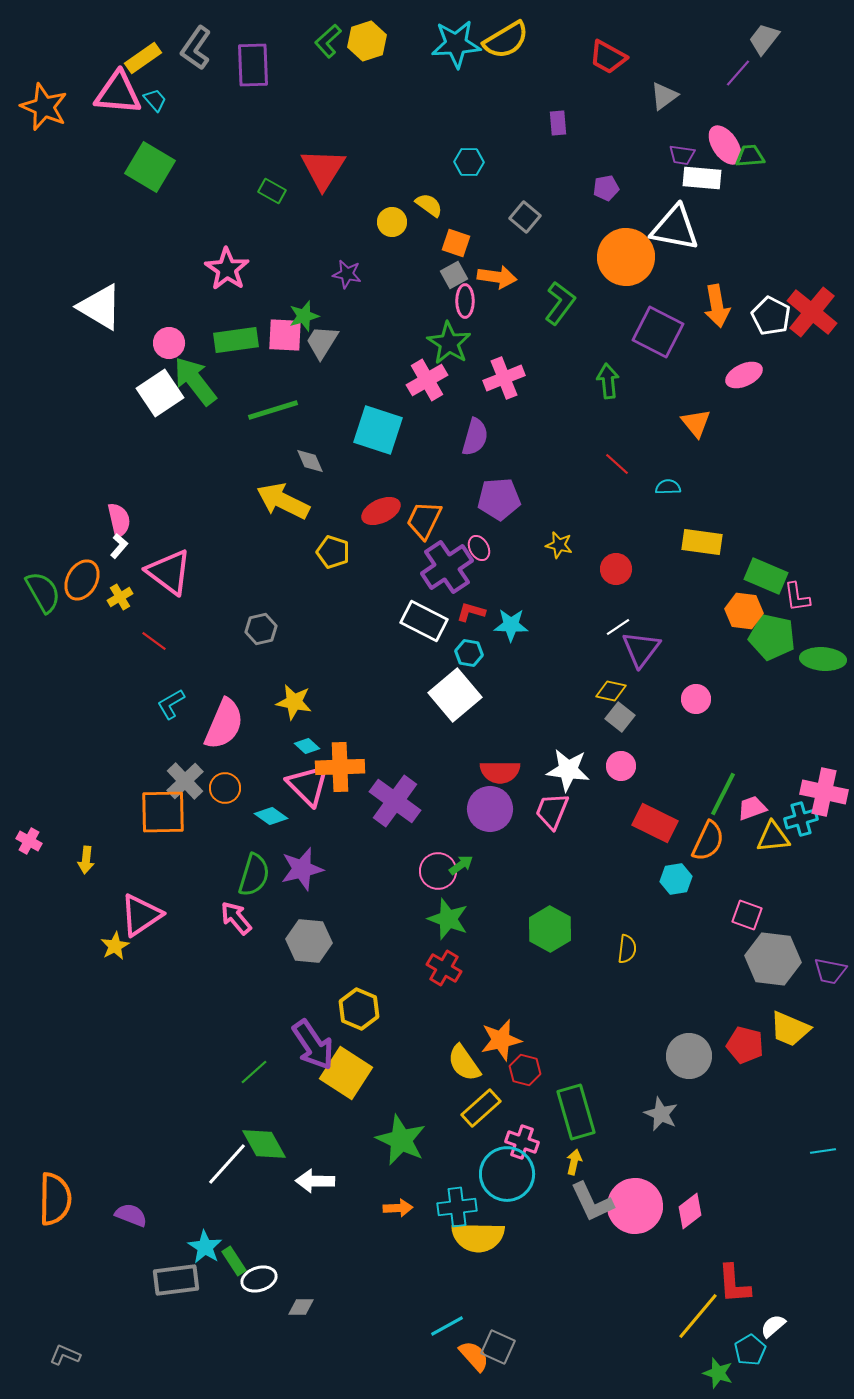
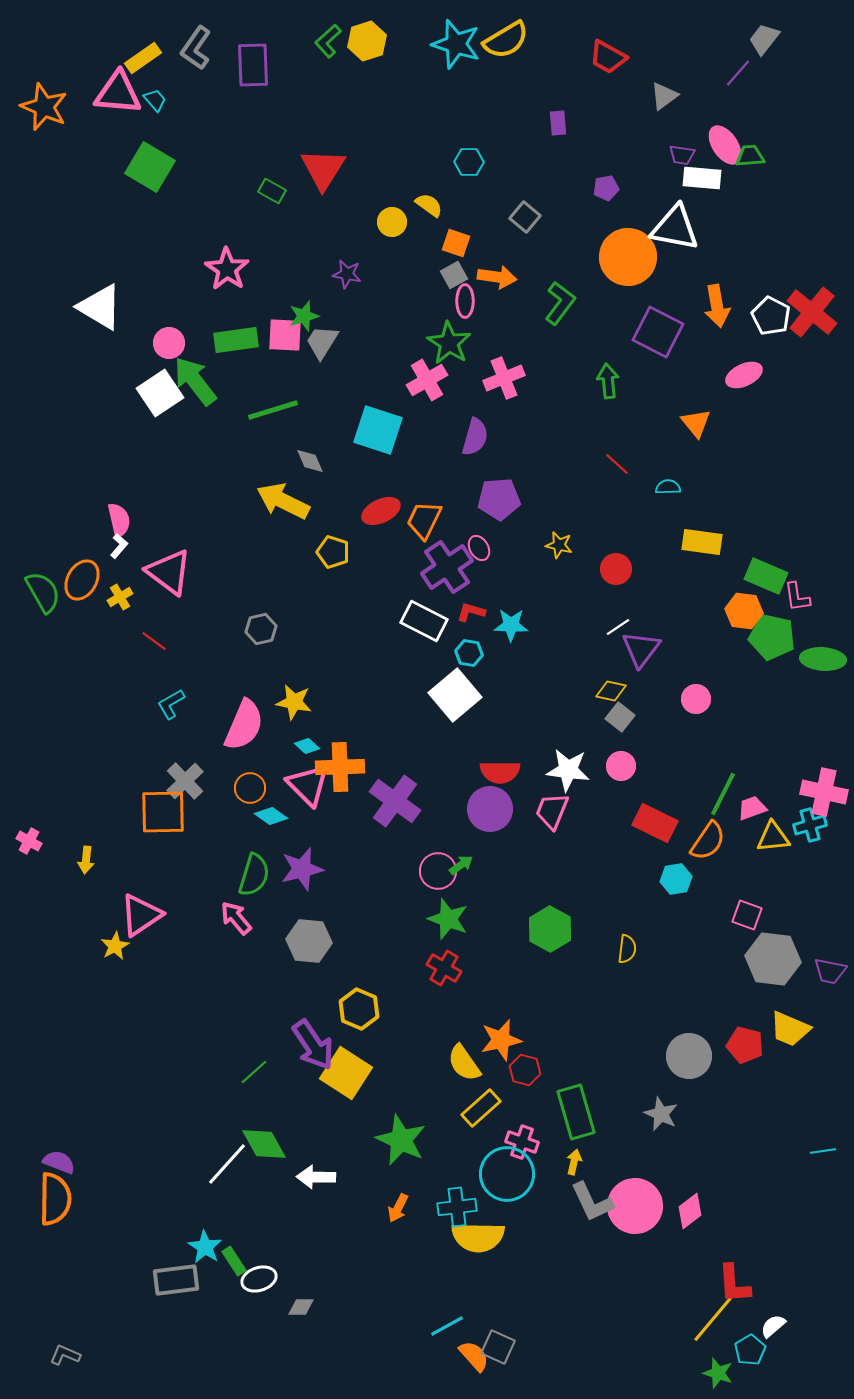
cyan star at (456, 44): rotated 21 degrees clockwise
orange circle at (626, 257): moved 2 px right
pink semicircle at (224, 724): moved 20 px right, 1 px down
orange circle at (225, 788): moved 25 px right
cyan cross at (801, 819): moved 9 px right, 6 px down
orange semicircle at (708, 841): rotated 9 degrees clockwise
white arrow at (315, 1181): moved 1 px right, 4 px up
orange arrow at (398, 1208): rotated 120 degrees clockwise
purple semicircle at (131, 1215): moved 72 px left, 53 px up
yellow line at (698, 1316): moved 15 px right, 3 px down
